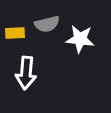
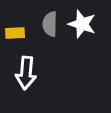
gray semicircle: moved 3 px right; rotated 105 degrees clockwise
white star: moved 2 px right, 15 px up; rotated 12 degrees clockwise
